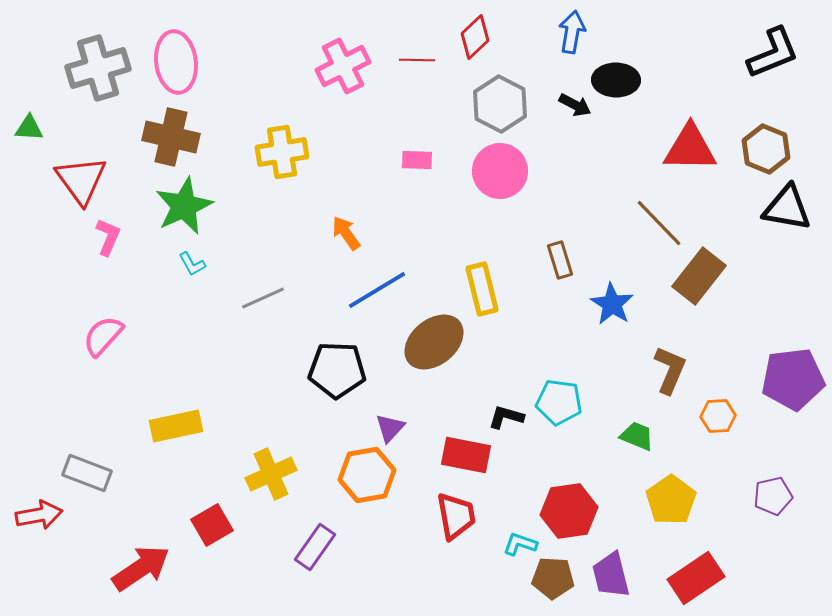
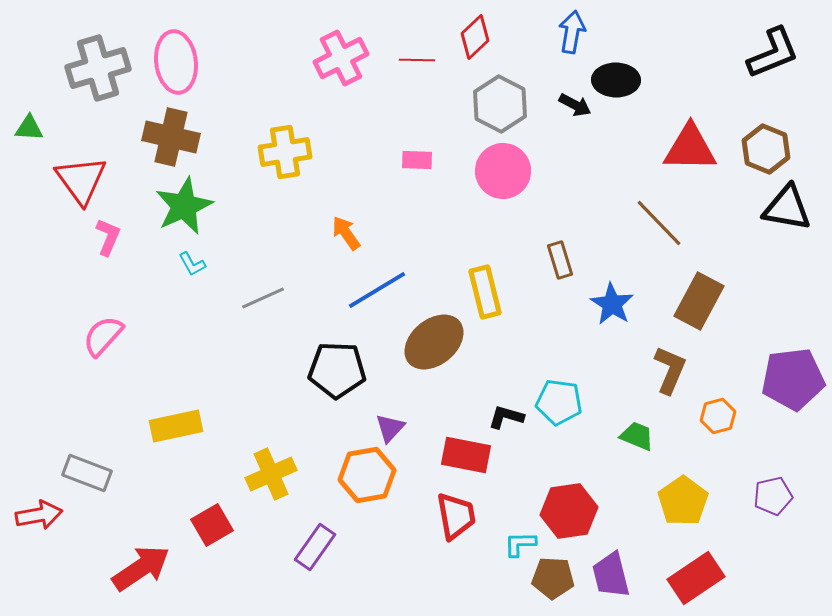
pink cross at (343, 66): moved 2 px left, 8 px up
yellow cross at (282, 152): moved 3 px right
pink circle at (500, 171): moved 3 px right
brown rectangle at (699, 276): moved 25 px down; rotated 10 degrees counterclockwise
yellow rectangle at (482, 289): moved 3 px right, 3 px down
orange hexagon at (718, 416): rotated 12 degrees counterclockwise
yellow pentagon at (671, 500): moved 12 px right, 1 px down
cyan L-shape at (520, 544): rotated 20 degrees counterclockwise
